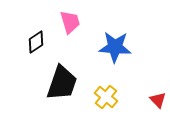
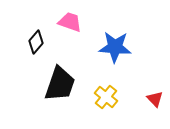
pink trapezoid: rotated 55 degrees counterclockwise
black diamond: rotated 15 degrees counterclockwise
black trapezoid: moved 2 px left, 1 px down
red triangle: moved 3 px left, 1 px up
